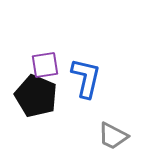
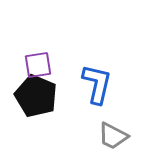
purple square: moved 7 px left
blue L-shape: moved 11 px right, 6 px down
